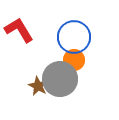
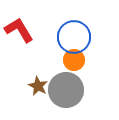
gray circle: moved 6 px right, 11 px down
